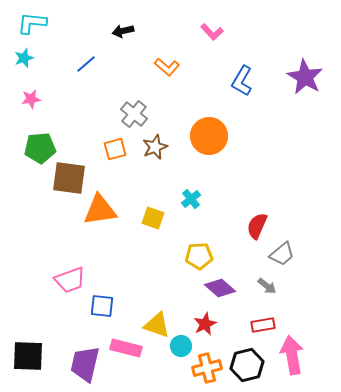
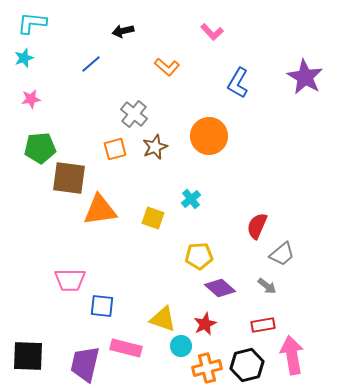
blue line: moved 5 px right
blue L-shape: moved 4 px left, 2 px down
pink trapezoid: rotated 20 degrees clockwise
yellow triangle: moved 6 px right, 6 px up
